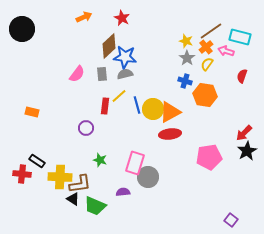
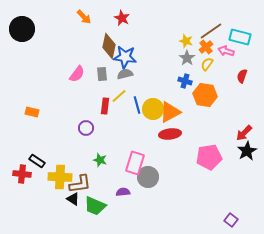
orange arrow: rotated 70 degrees clockwise
brown diamond: rotated 35 degrees counterclockwise
